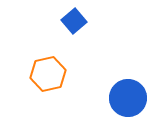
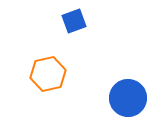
blue square: rotated 20 degrees clockwise
